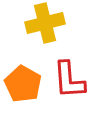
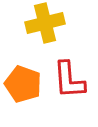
orange pentagon: rotated 9 degrees counterclockwise
